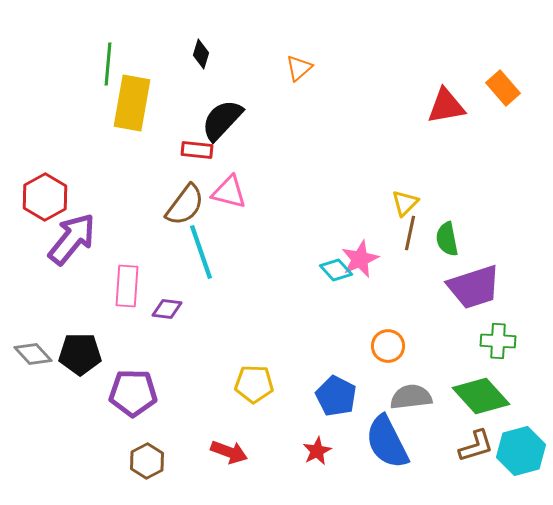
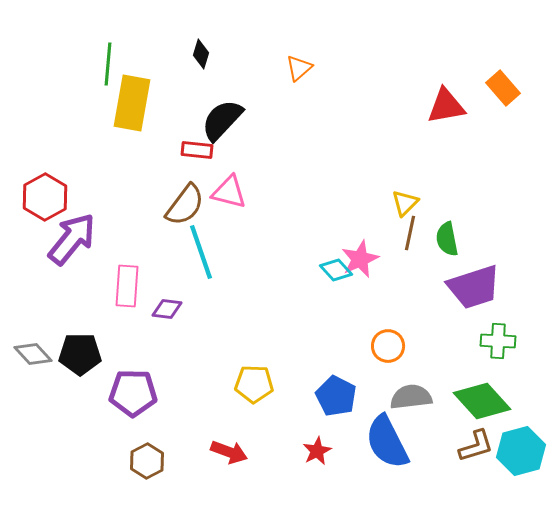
green diamond: moved 1 px right, 5 px down
